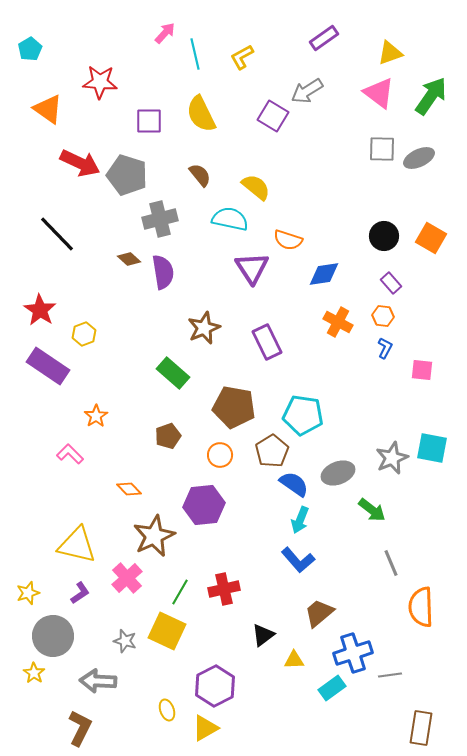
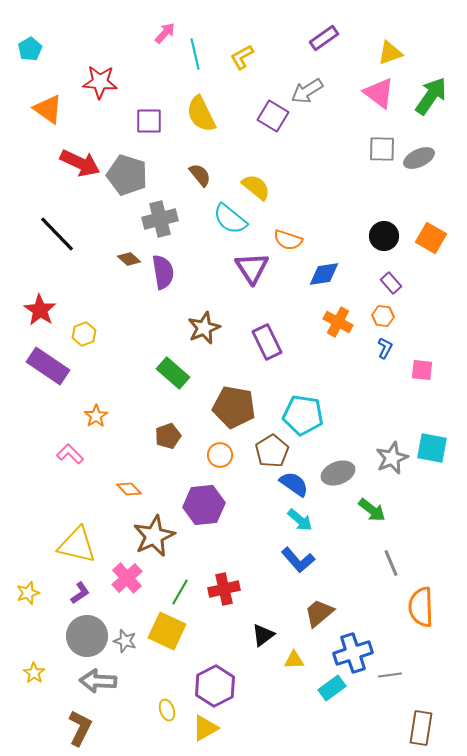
cyan semicircle at (230, 219): rotated 153 degrees counterclockwise
cyan arrow at (300, 520): rotated 72 degrees counterclockwise
gray circle at (53, 636): moved 34 px right
